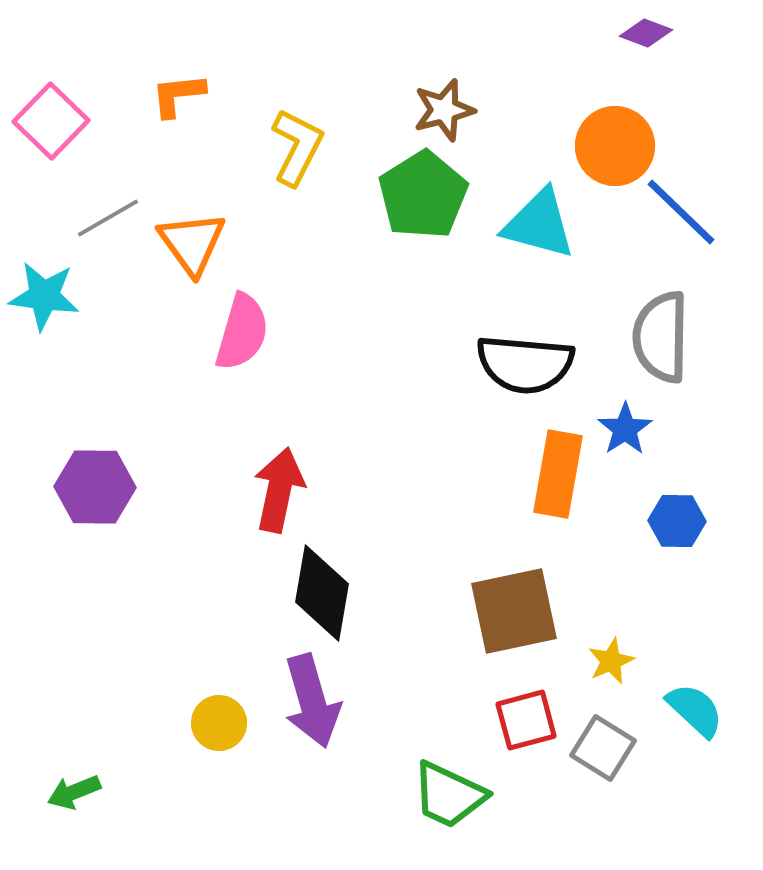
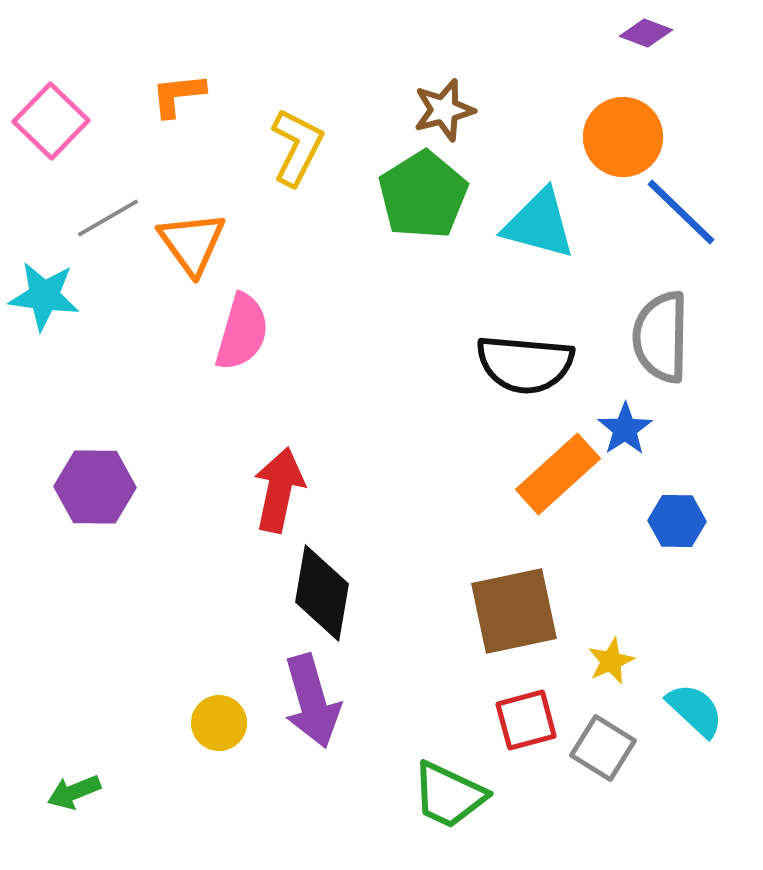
orange circle: moved 8 px right, 9 px up
orange rectangle: rotated 38 degrees clockwise
